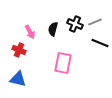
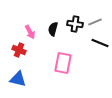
black cross: rotated 14 degrees counterclockwise
